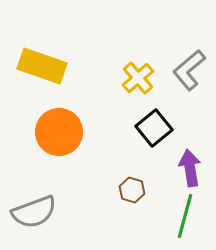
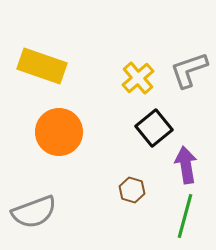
gray L-shape: rotated 21 degrees clockwise
purple arrow: moved 4 px left, 3 px up
